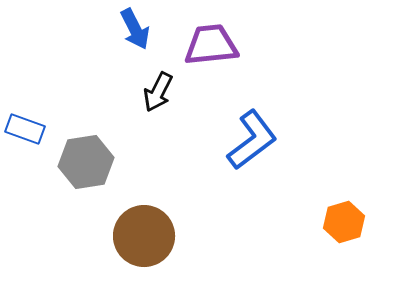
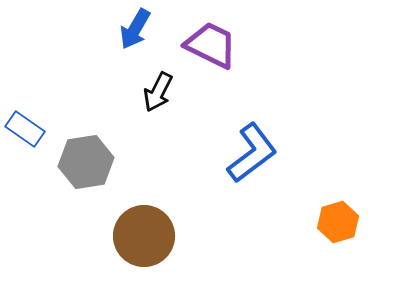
blue arrow: rotated 57 degrees clockwise
purple trapezoid: rotated 32 degrees clockwise
blue rectangle: rotated 15 degrees clockwise
blue L-shape: moved 13 px down
orange hexagon: moved 6 px left
